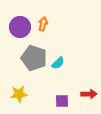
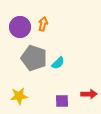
yellow star: moved 2 px down
